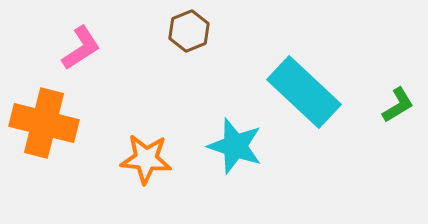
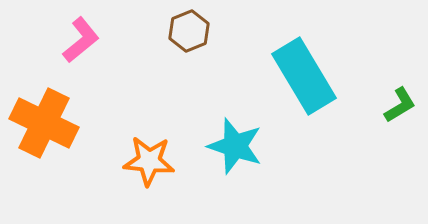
pink L-shape: moved 8 px up; rotated 6 degrees counterclockwise
cyan rectangle: moved 16 px up; rotated 16 degrees clockwise
green L-shape: moved 2 px right
orange cross: rotated 12 degrees clockwise
orange star: moved 3 px right, 2 px down
